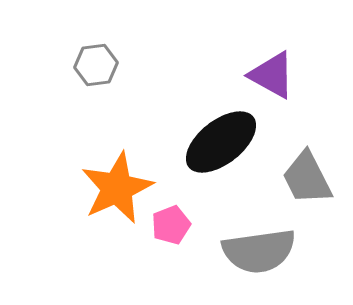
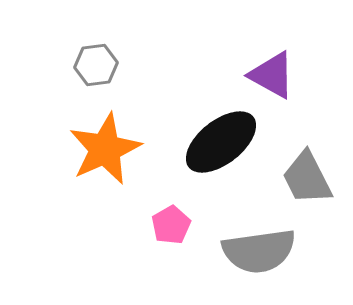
orange star: moved 12 px left, 39 px up
pink pentagon: rotated 9 degrees counterclockwise
